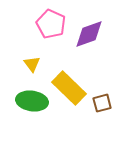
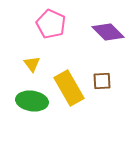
purple diamond: moved 19 px right, 2 px up; rotated 64 degrees clockwise
yellow rectangle: rotated 16 degrees clockwise
brown square: moved 22 px up; rotated 12 degrees clockwise
